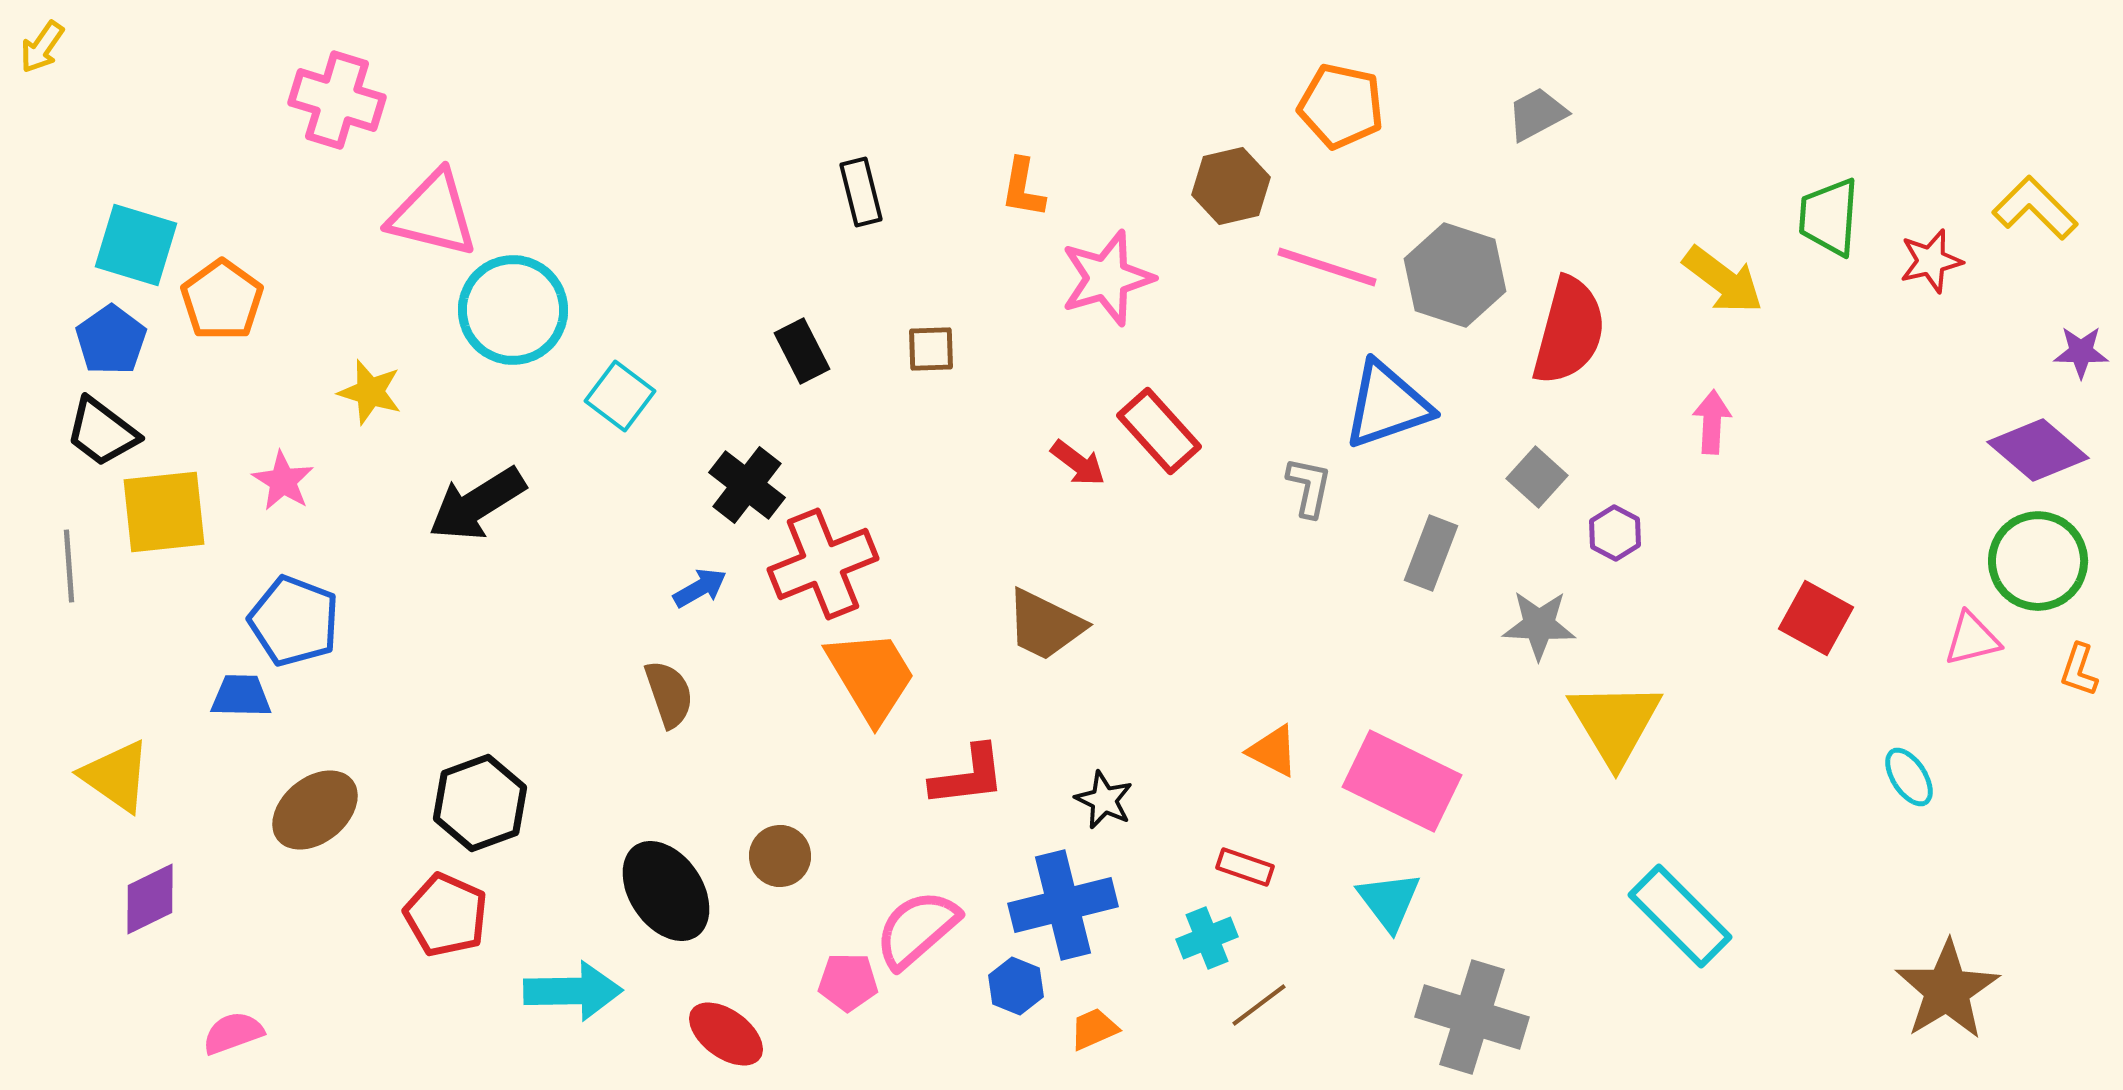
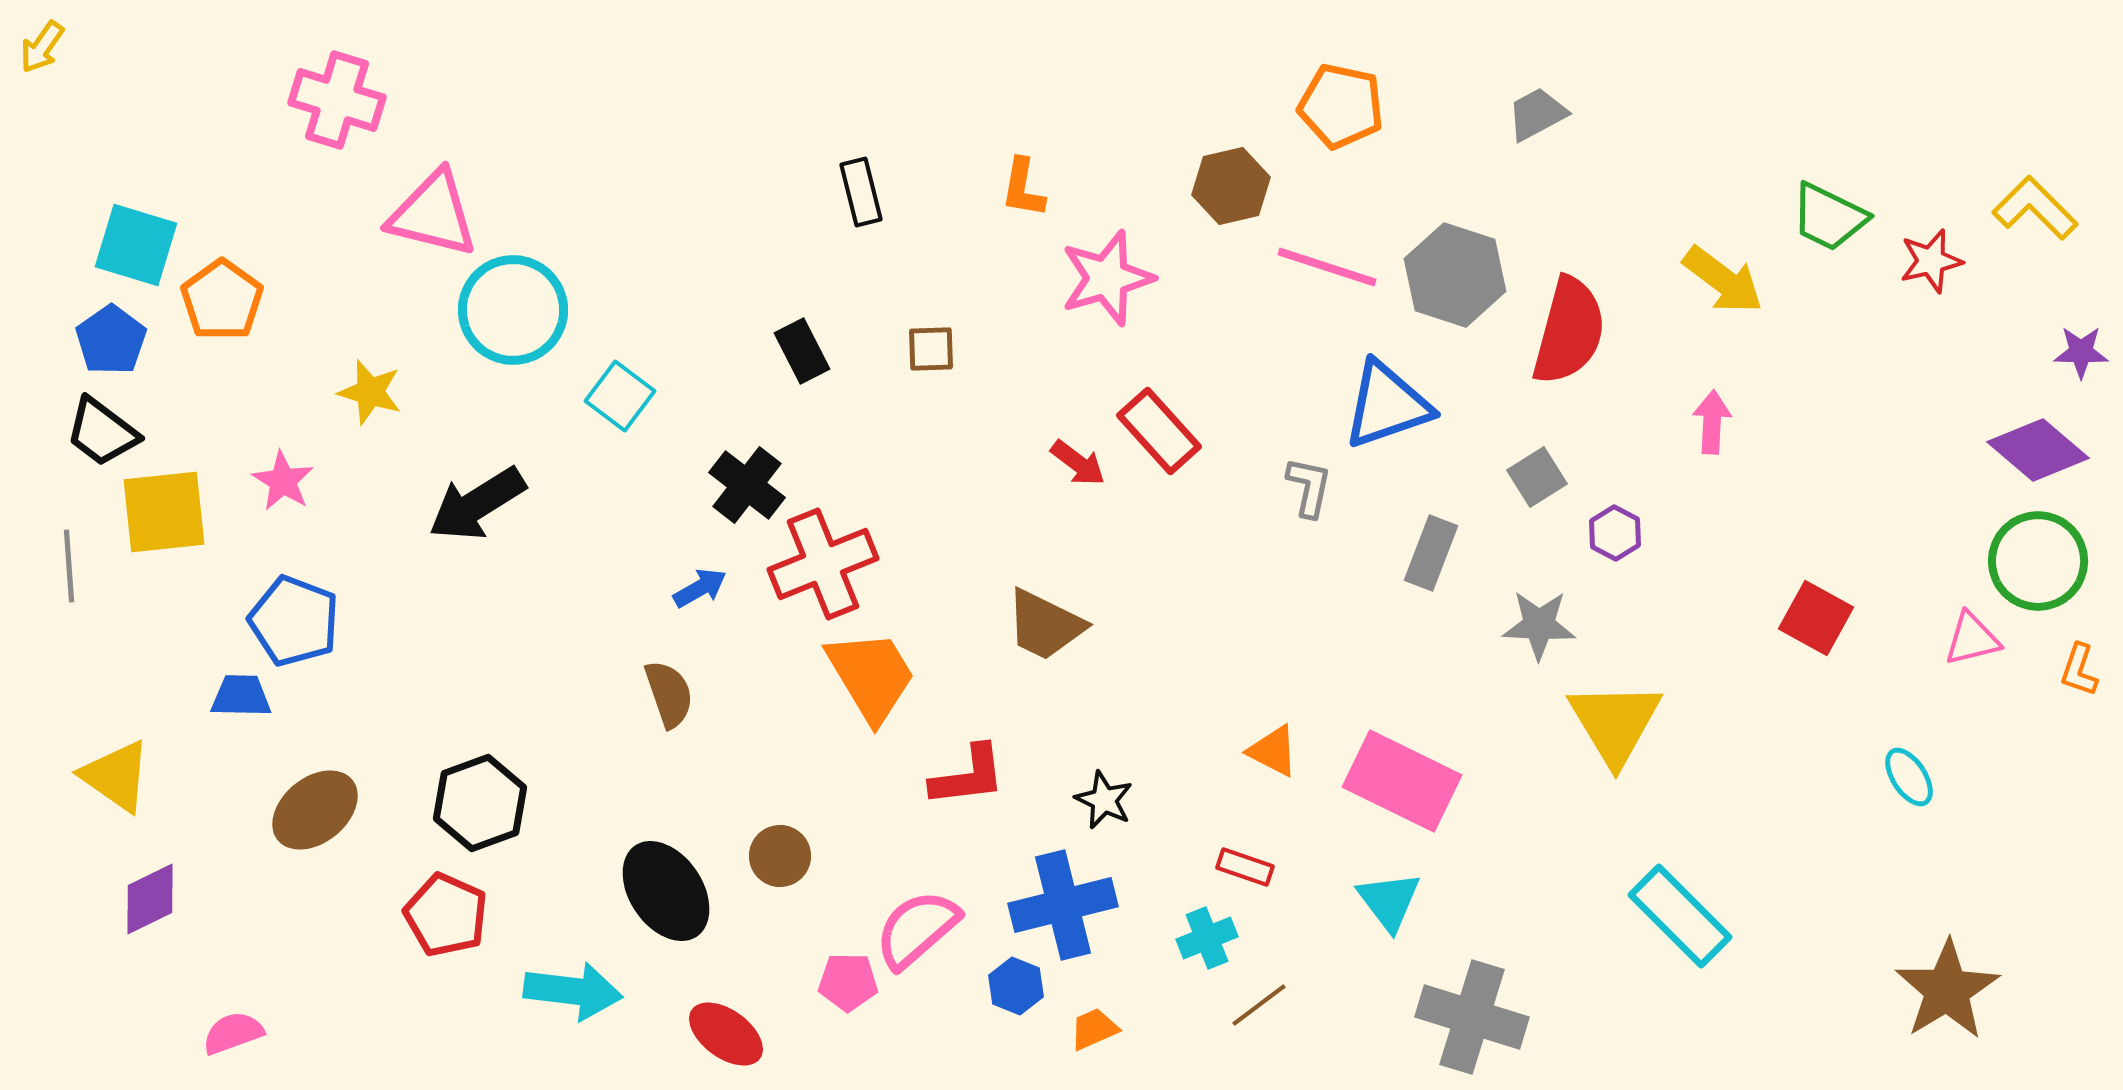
green trapezoid at (1829, 217): rotated 68 degrees counterclockwise
gray square at (1537, 477): rotated 16 degrees clockwise
cyan arrow at (573, 991): rotated 8 degrees clockwise
